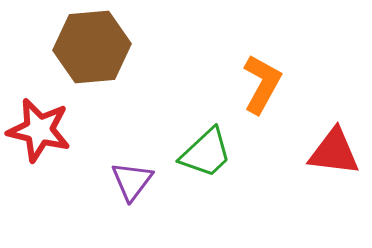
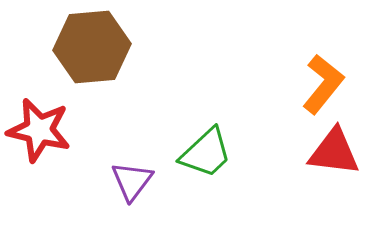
orange L-shape: moved 61 px right; rotated 10 degrees clockwise
